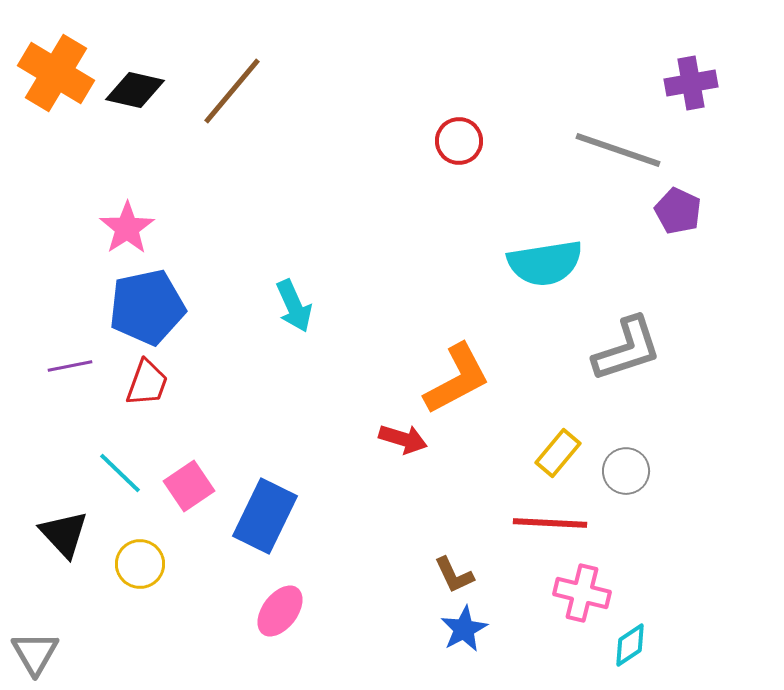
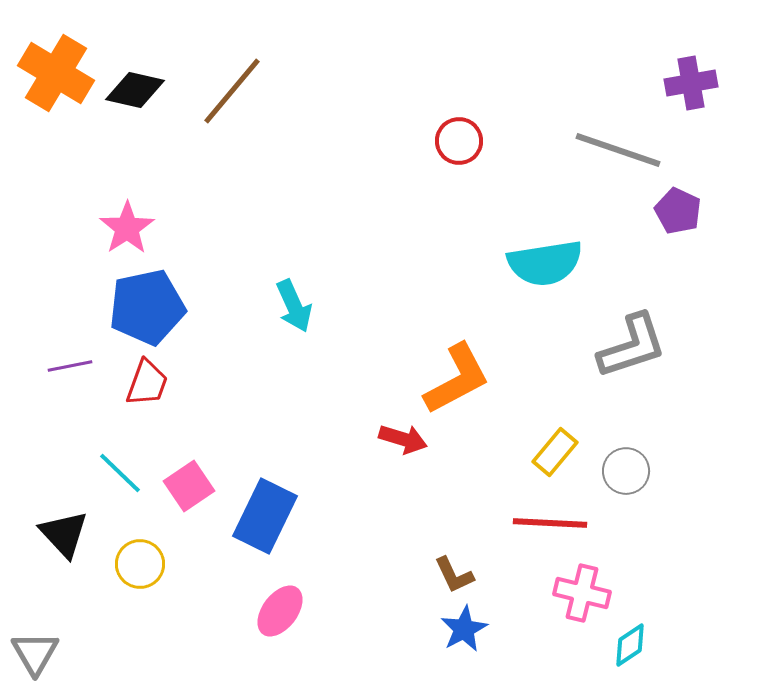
gray L-shape: moved 5 px right, 3 px up
yellow rectangle: moved 3 px left, 1 px up
